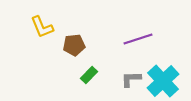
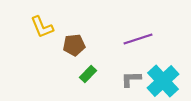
green rectangle: moved 1 px left, 1 px up
